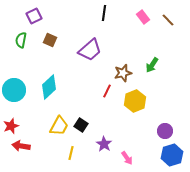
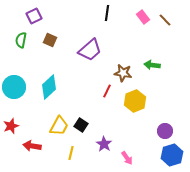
black line: moved 3 px right
brown line: moved 3 px left
green arrow: rotated 63 degrees clockwise
brown star: rotated 24 degrees clockwise
cyan circle: moved 3 px up
red arrow: moved 11 px right
